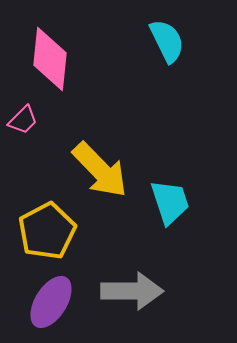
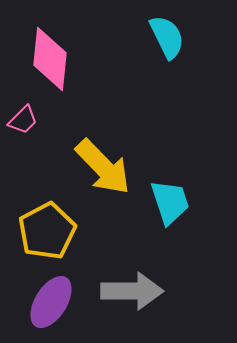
cyan semicircle: moved 4 px up
yellow arrow: moved 3 px right, 3 px up
